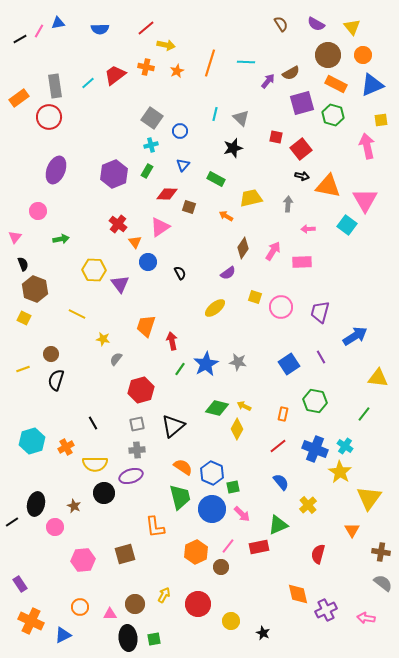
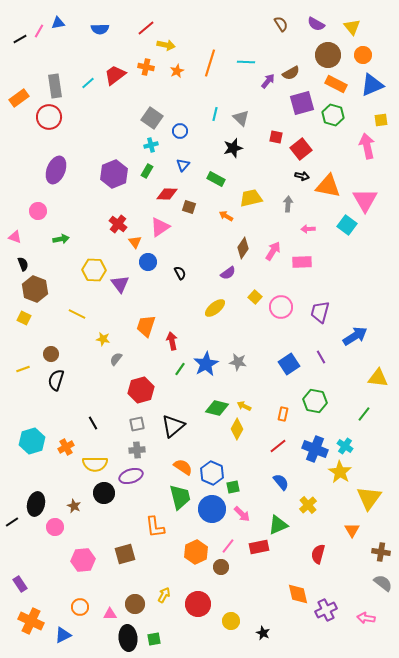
pink triangle at (15, 237): rotated 48 degrees counterclockwise
yellow square at (255, 297): rotated 24 degrees clockwise
